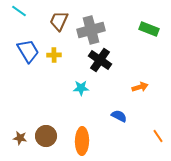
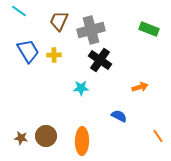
brown star: moved 1 px right
